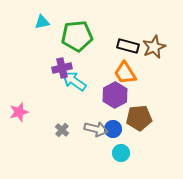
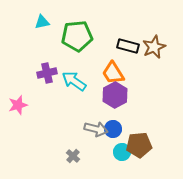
purple cross: moved 15 px left, 5 px down
orange trapezoid: moved 12 px left
pink star: moved 1 px left, 7 px up
brown pentagon: moved 27 px down
gray cross: moved 11 px right, 26 px down
cyan circle: moved 1 px right, 1 px up
